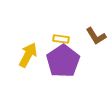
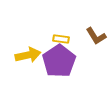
yellow arrow: rotated 50 degrees clockwise
purple pentagon: moved 4 px left
